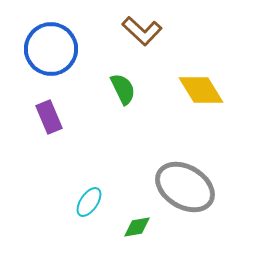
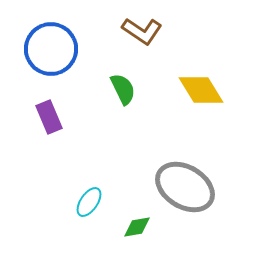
brown L-shape: rotated 9 degrees counterclockwise
